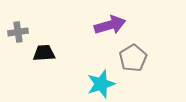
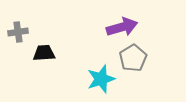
purple arrow: moved 12 px right, 2 px down
cyan star: moved 5 px up
